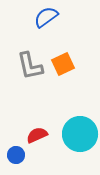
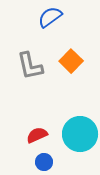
blue semicircle: moved 4 px right
orange square: moved 8 px right, 3 px up; rotated 20 degrees counterclockwise
blue circle: moved 28 px right, 7 px down
